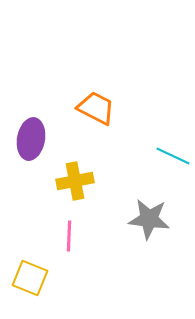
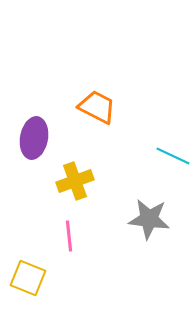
orange trapezoid: moved 1 px right, 1 px up
purple ellipse: moved 3 px right, 1 px up
yellow cross: rotated 9 degrees counterclockwise
pink line: rotated 8 degrees counterclockwise
yellow square: moved 2 px left
